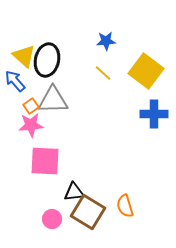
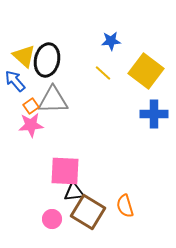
blue star: moved 5 px right
pink square: moved 20 px right, 10 px down
